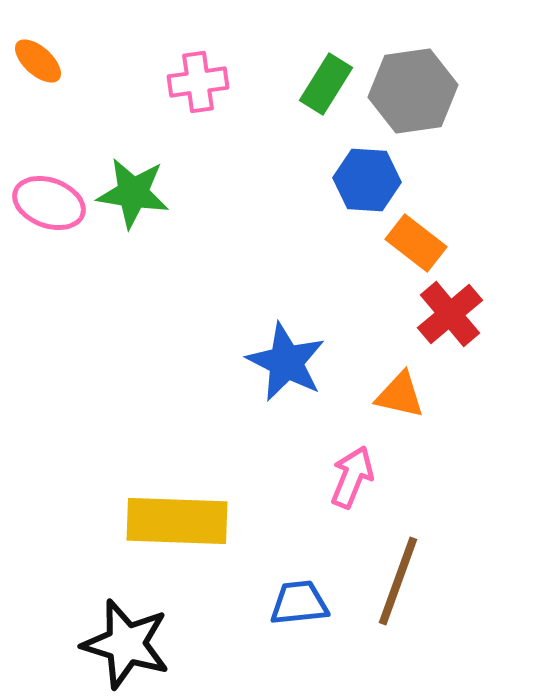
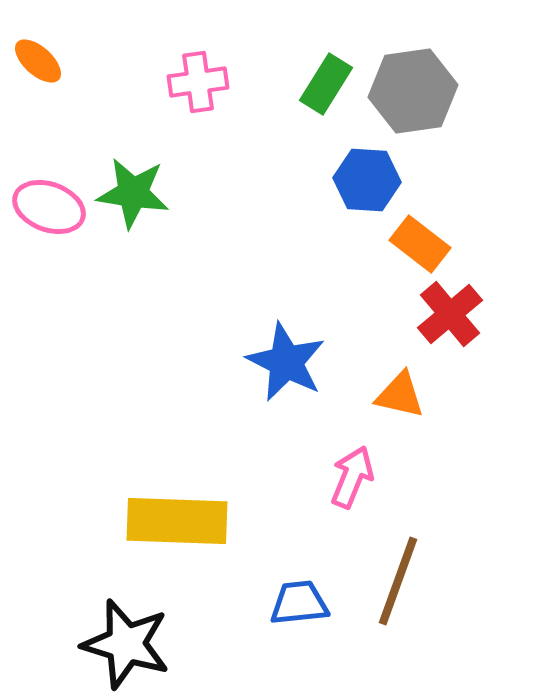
pink ellipse: moved 4 px down
orange rectangle: moved 4 px right, 1 px down
